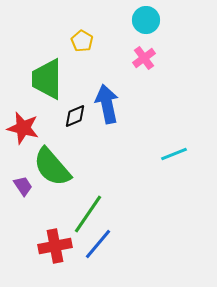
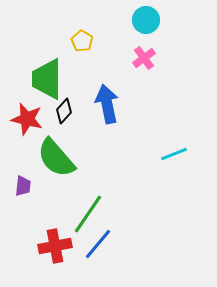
black diamond: moved 11 px left, 5 px up; rotated 25 degrees counterclockwise
red star: moved 4 px right, 9 px up
green semicircle: moved 4 px right, 9 px up
purple trapezoid: rotated 40 degrees clockwise
